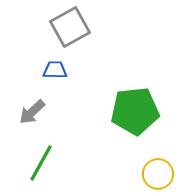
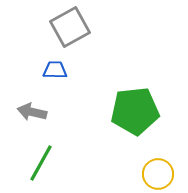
gray arrow: rotated 56 degrees clockwise
